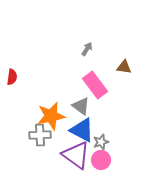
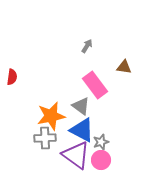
gray arrow: moved 3 px up
gray cross: moved 5 px right, 3 px down
